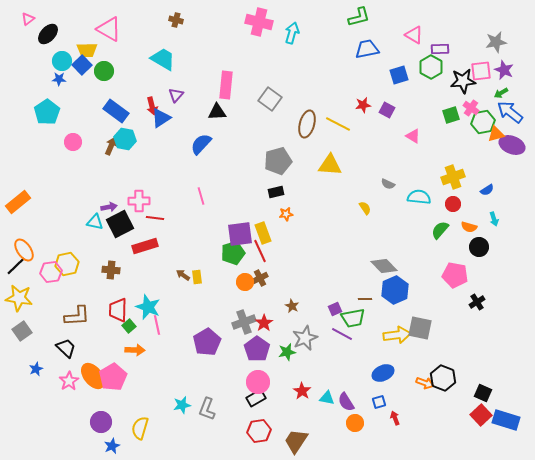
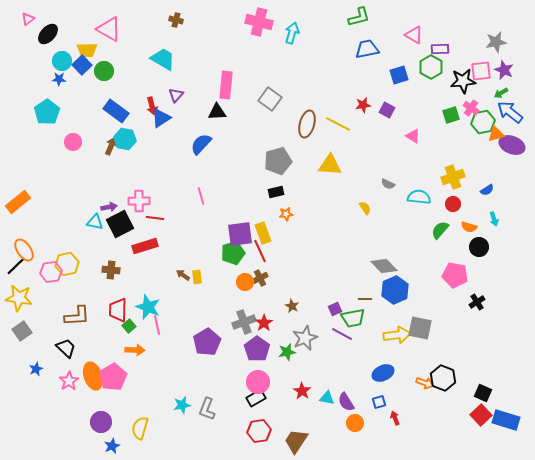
orange ellipse at (93, 376): rotated 20 degrees clockwise
